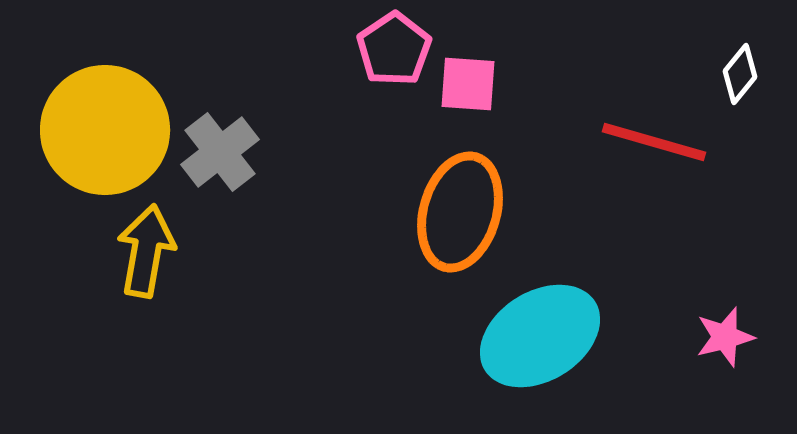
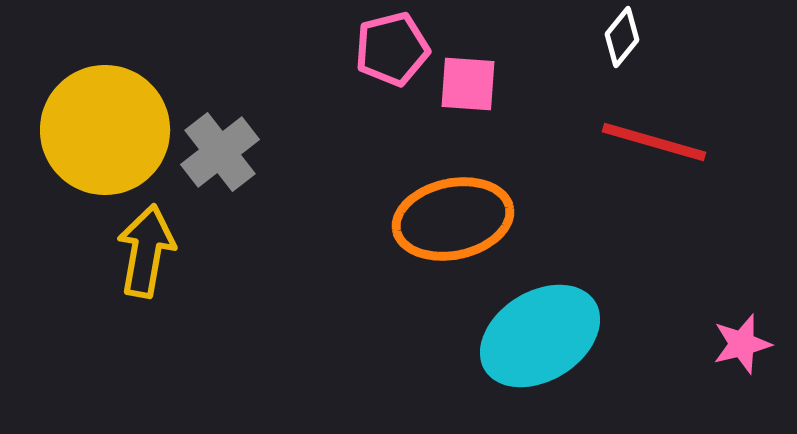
pink pentagon: moved 2 px left; rotated 20 degrees clockwise
white diamond: moved 118 px left, 37 px up
orange ellipse: moved 7 px left, 7 px down; rotated 62 degrees clockwise
pink star: moved 17 px right, 7 px down
